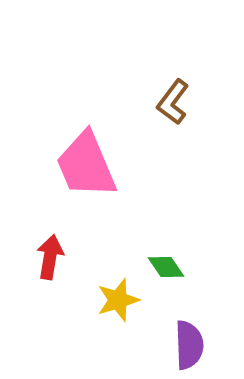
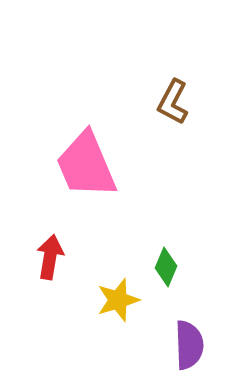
brown L-shape: rotated 9 degrees counterclockwise
green diamond: rotated 57 degrees clockwise
